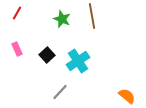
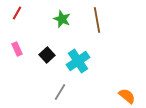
brown line: moved 5 px right, 4 px down
gray line: rotated 12 degrees counterclockwise
